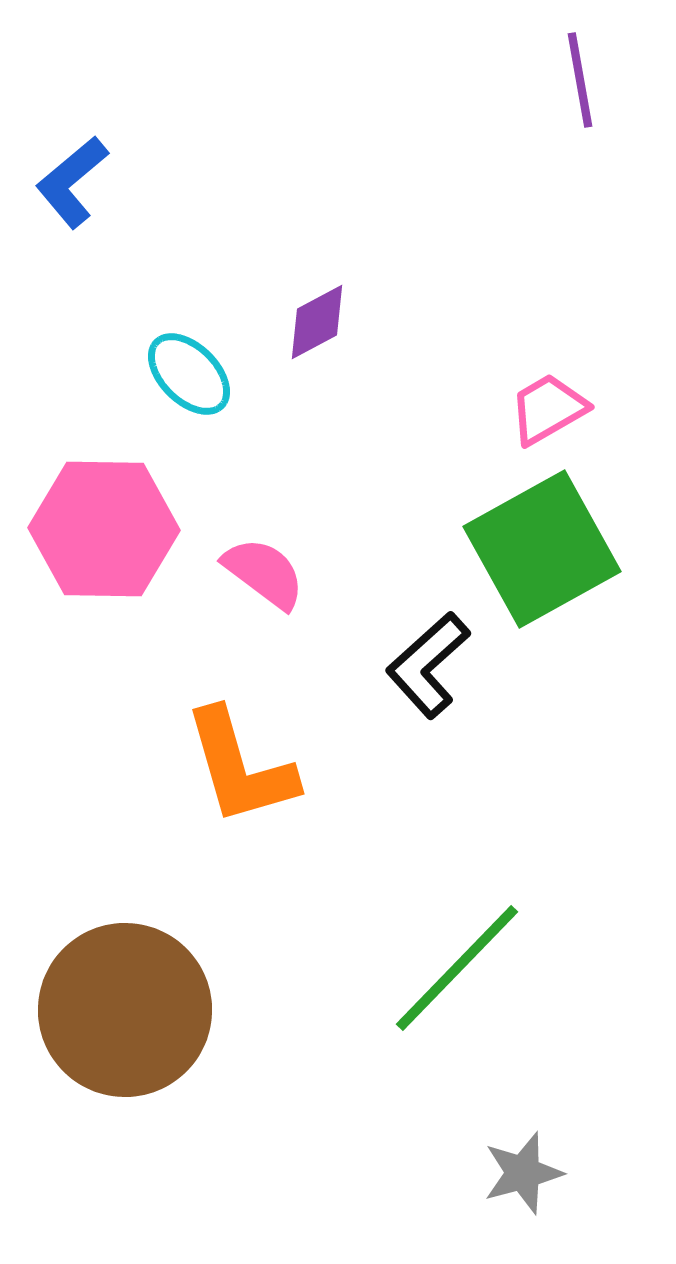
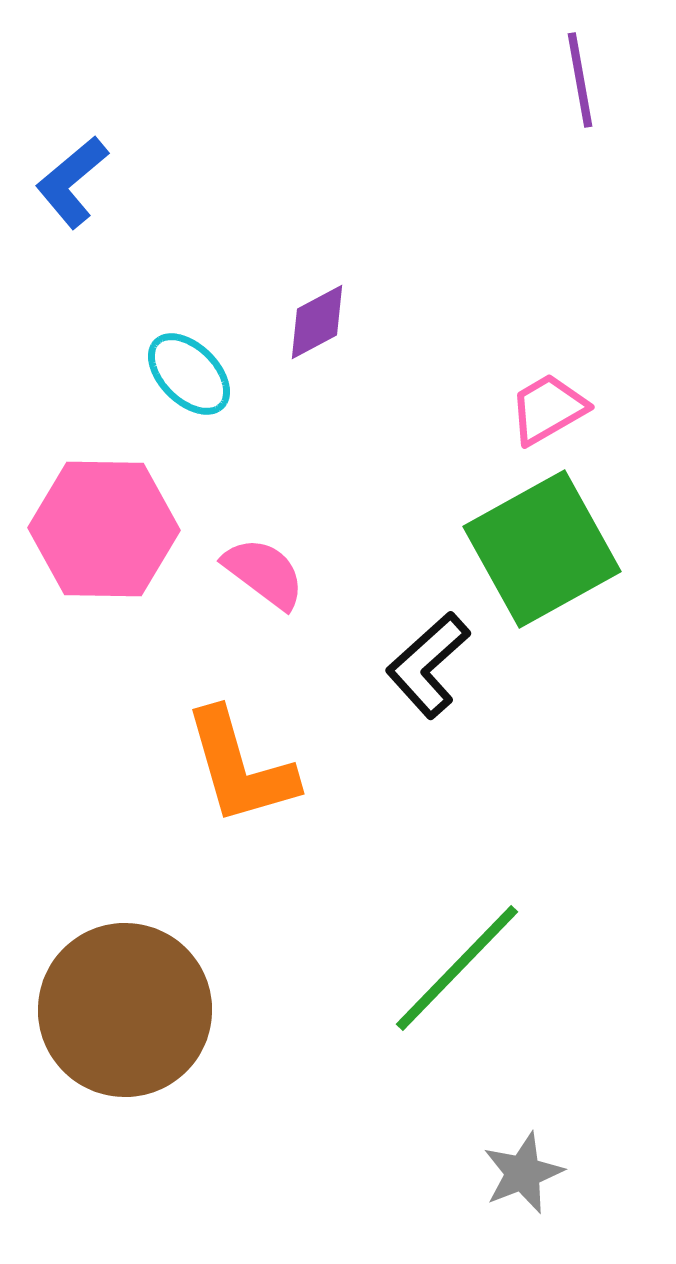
gray star: rotated 6 degrees counterclockwise
